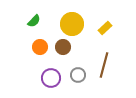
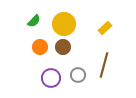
yellow circle: moved 8 px left
